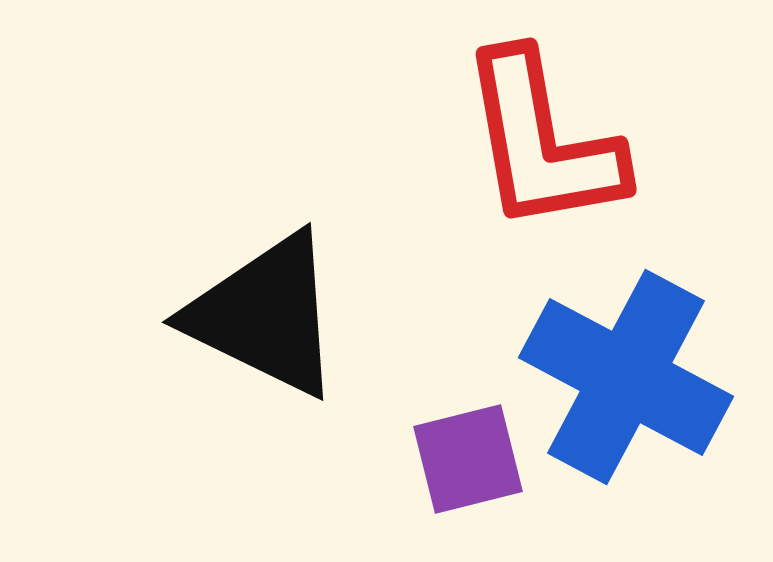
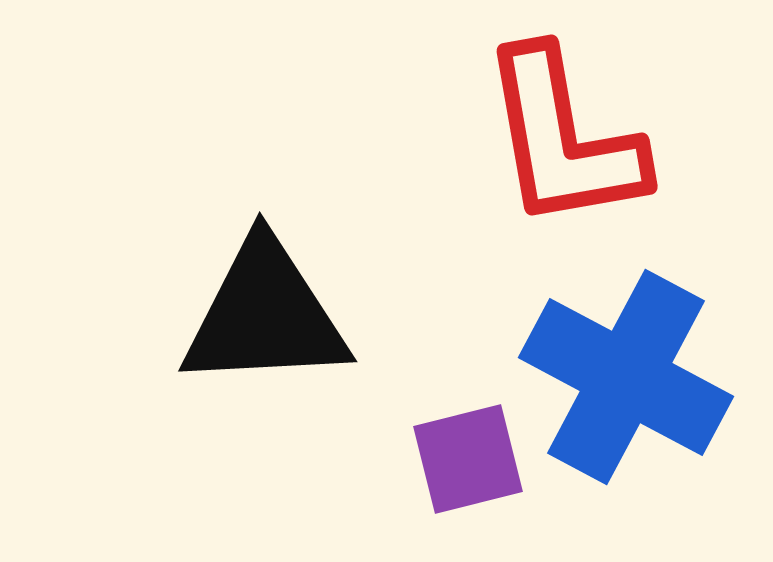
red L-shape: moved 21 px right, 3 px up
black triangle: rotated 29 degrees counterclockwise
